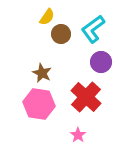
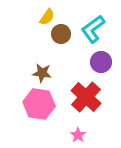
brown star: rotated 18 degrees counterclockwise
